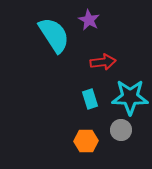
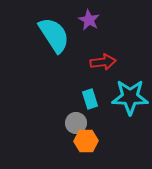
gray circle: moved 45 px left, 7 px up
